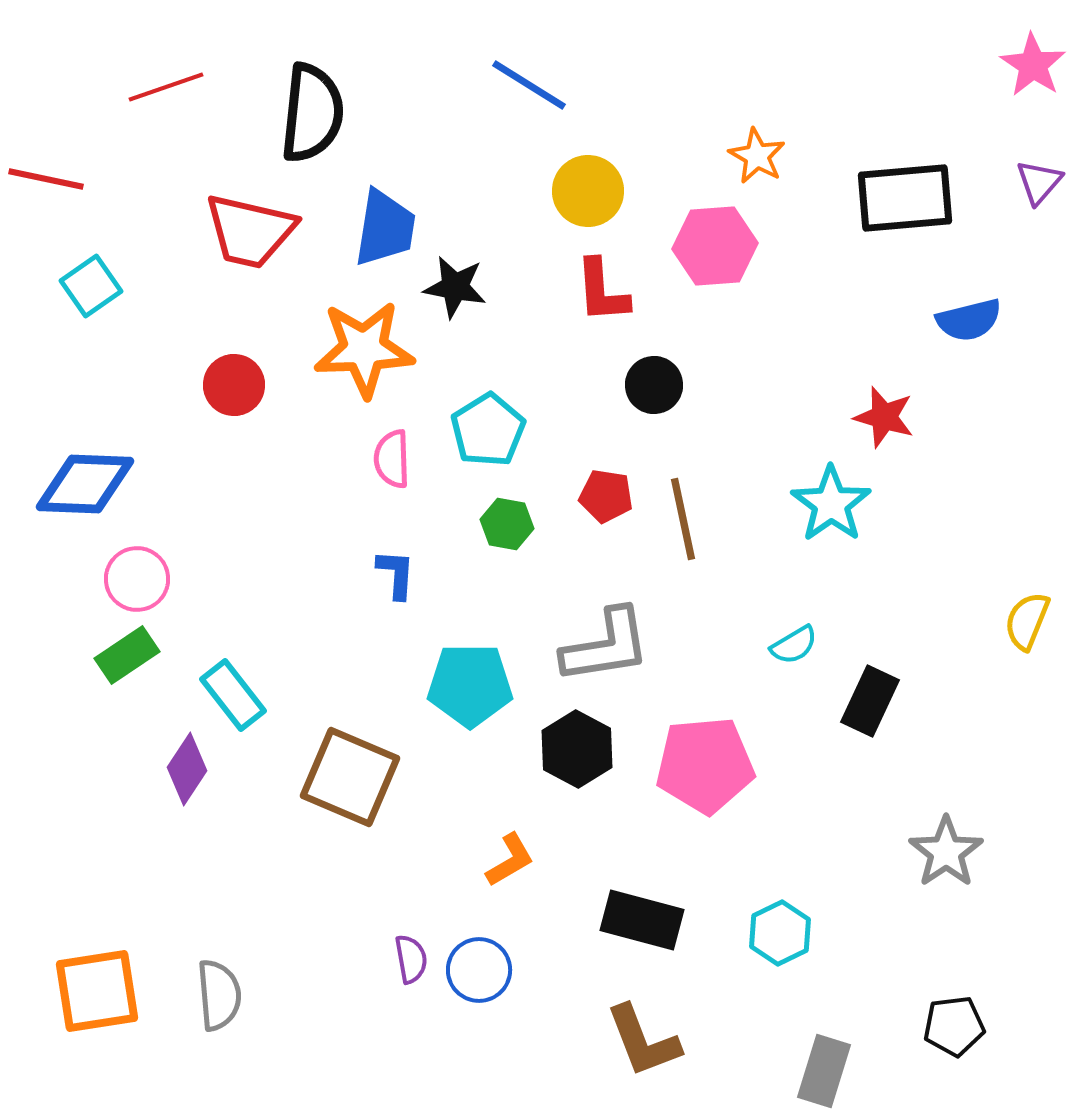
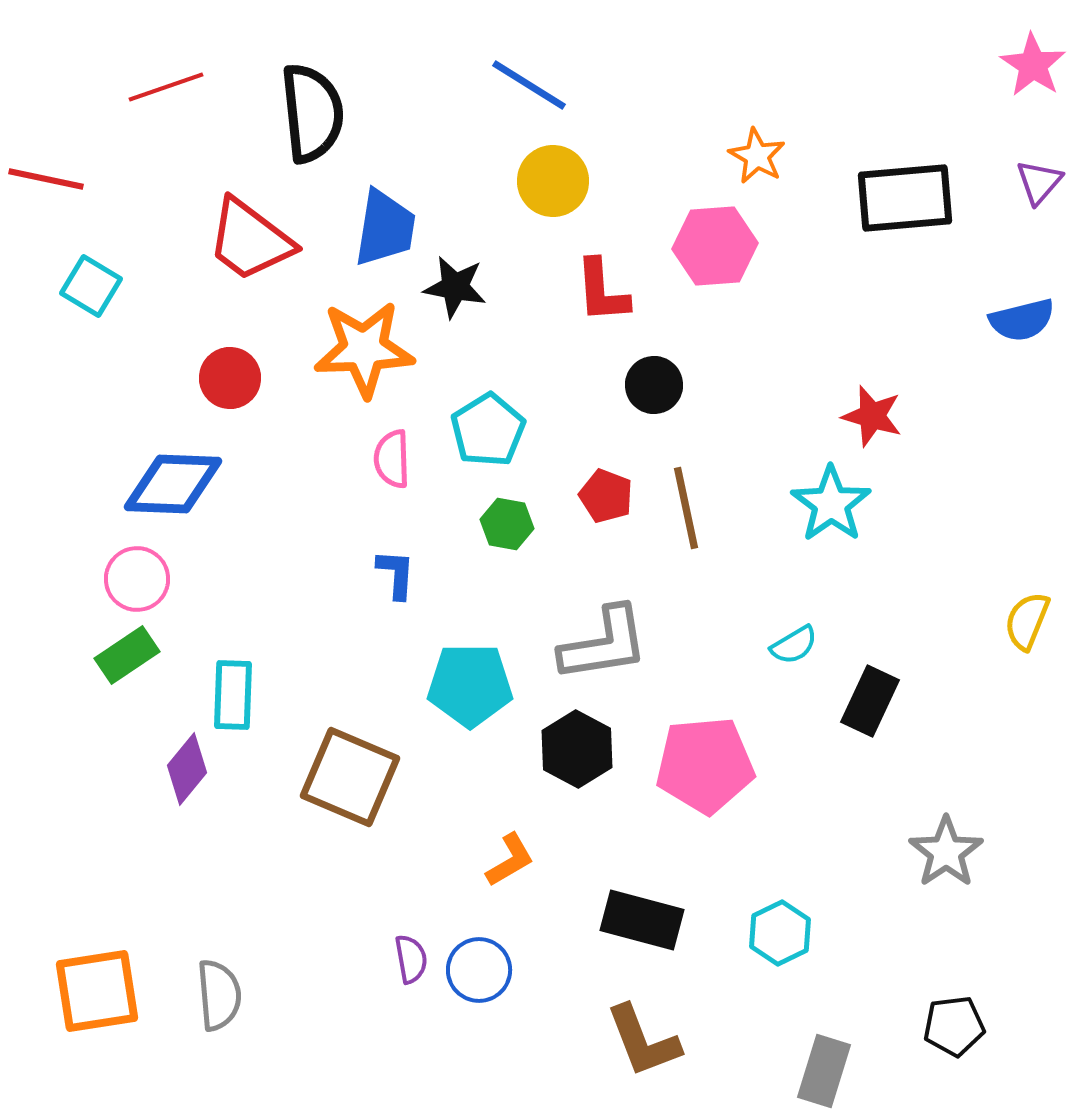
black semicircle at (312, 113): rotated 12 degrees counterclockwise
yellow circle at (588, 191): moved 35 px left, 10 px up
red trapezoid at (250, 231): moved 9 px down; rotated 24 degrees clockwise
cyan square at (91, 286): rotated 24 degrees counterclockwise
blue semicircle at (969, 320): moved 53 px right
red circle at (234, 385): moved 4 px left, 7 px up
red star at (884, 417): moved 12 px left, 1 px up
blue diamond at (85, 484): moved 88 px right
red pentagon at (606, 496): rotated 12 degrees clockwise
brown line at (683, 519): moved 3 px right, 11 px up
gray L-shape at (606, 646): moved 2 px left, 2 px up
cyan rectangle at (233, 695): rotated 40 degrees clockwise
purple diamond at (187, 769): rotated 6 degrees clockwise
